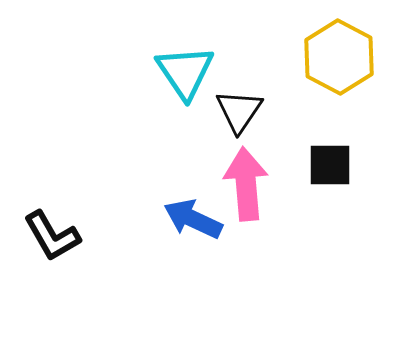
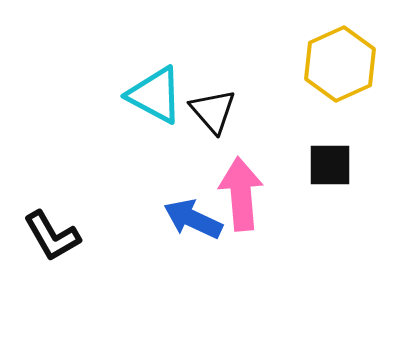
yellow hexagon: moved 1 px right, 7 px down; rotated 8 degrees clockwise
cyan triangle: moved 30 px left, 23 px down; rotated 28 degrees counterclockwise
black triangle: moved 26 px left; rotated 15 degrees counterclockwise
pink arrow: moved 5 px left, 10 px down
